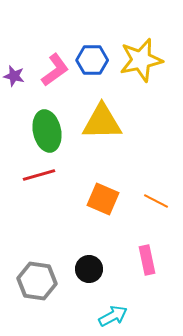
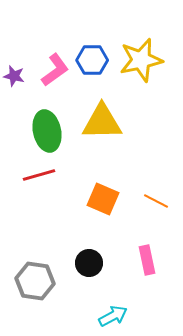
black circle: moved 6 px up
gray hexagon: moved 2 px left
